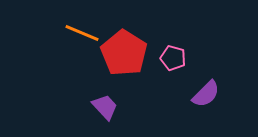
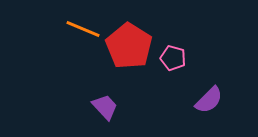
orange line: moved 1 px right, 4 px up
red pentagon: moved 5 px right, 7 px up
purple semicircle: moved 3 px right, 6 px down
